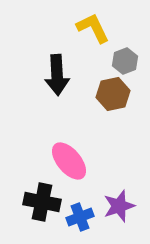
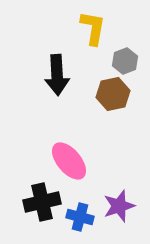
yellow L-shape: rotated 36 degrees clockwise
black cross: rotated 24 degrees counterclockwise
blue cross: rotated 36 degrees clockwise
